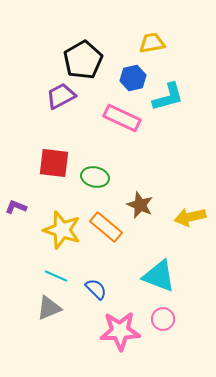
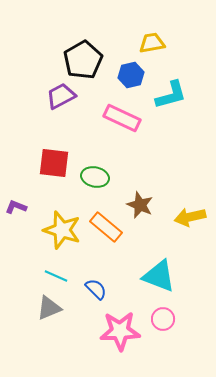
blue hexagon: moved 2 px left, 3 px up
cyan L-shape: moved 3 px right, 2 px up
